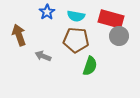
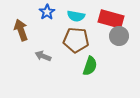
brown arrow: moved 2 px right, 5 px up
